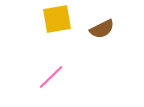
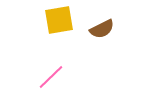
yellow square: moved 2 px right, 1 px down
